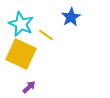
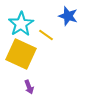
blue star: moved 3 px left, 1 px up; rotated 24 degrees counterclockwise
cyan star: rotated 15 degrees clockwise
purple arrow: rotated 112 degrees clockwise
